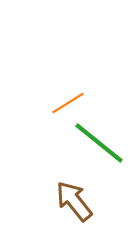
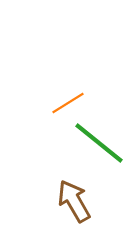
brown arrow: rotated 9 degrees clockwise
